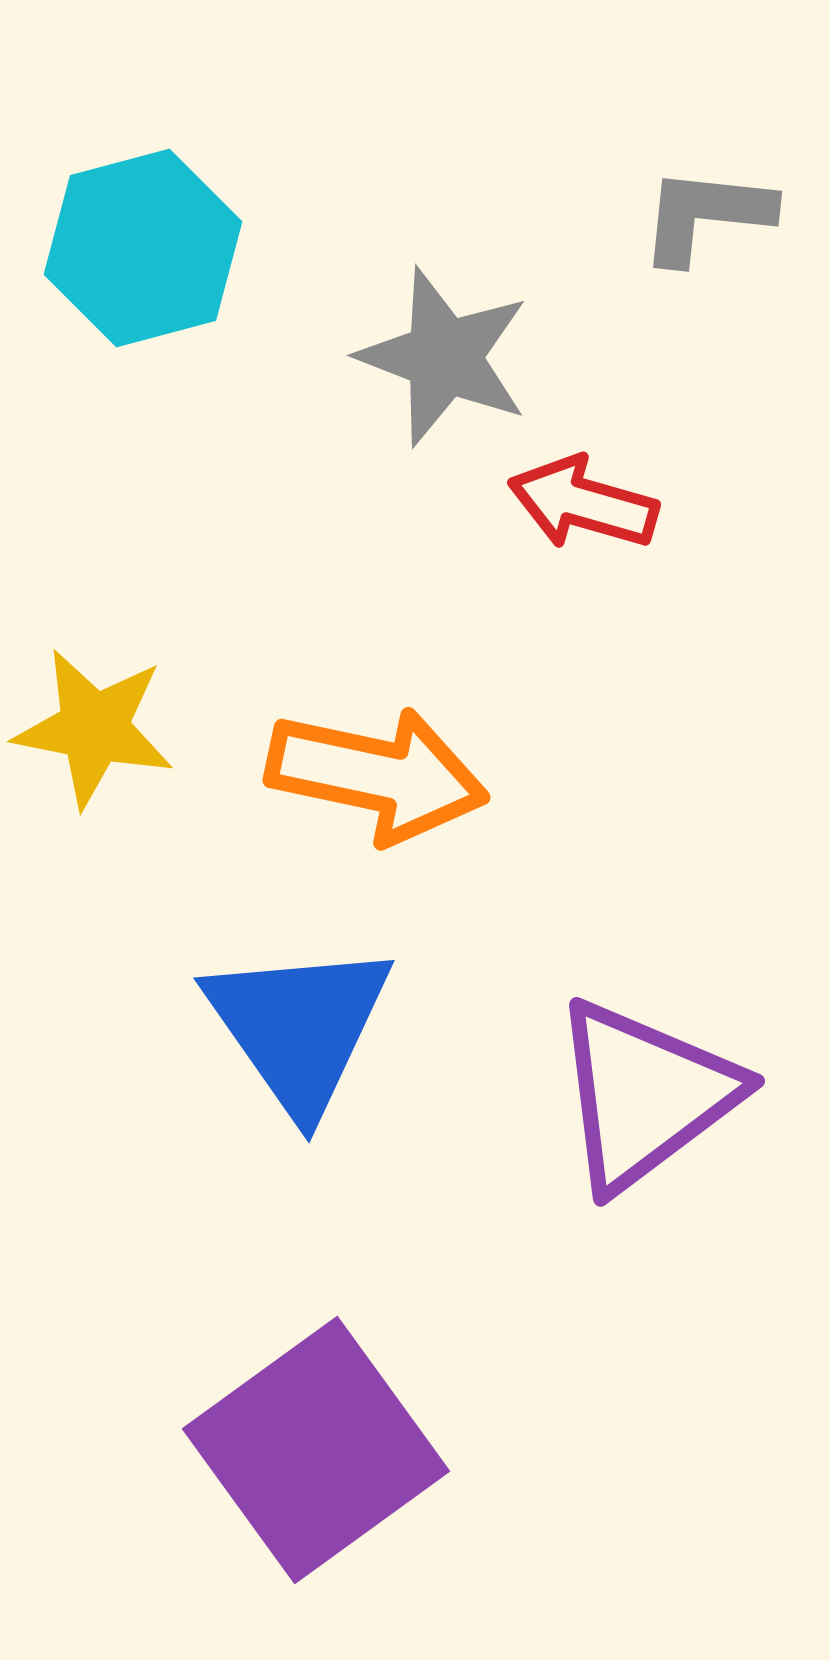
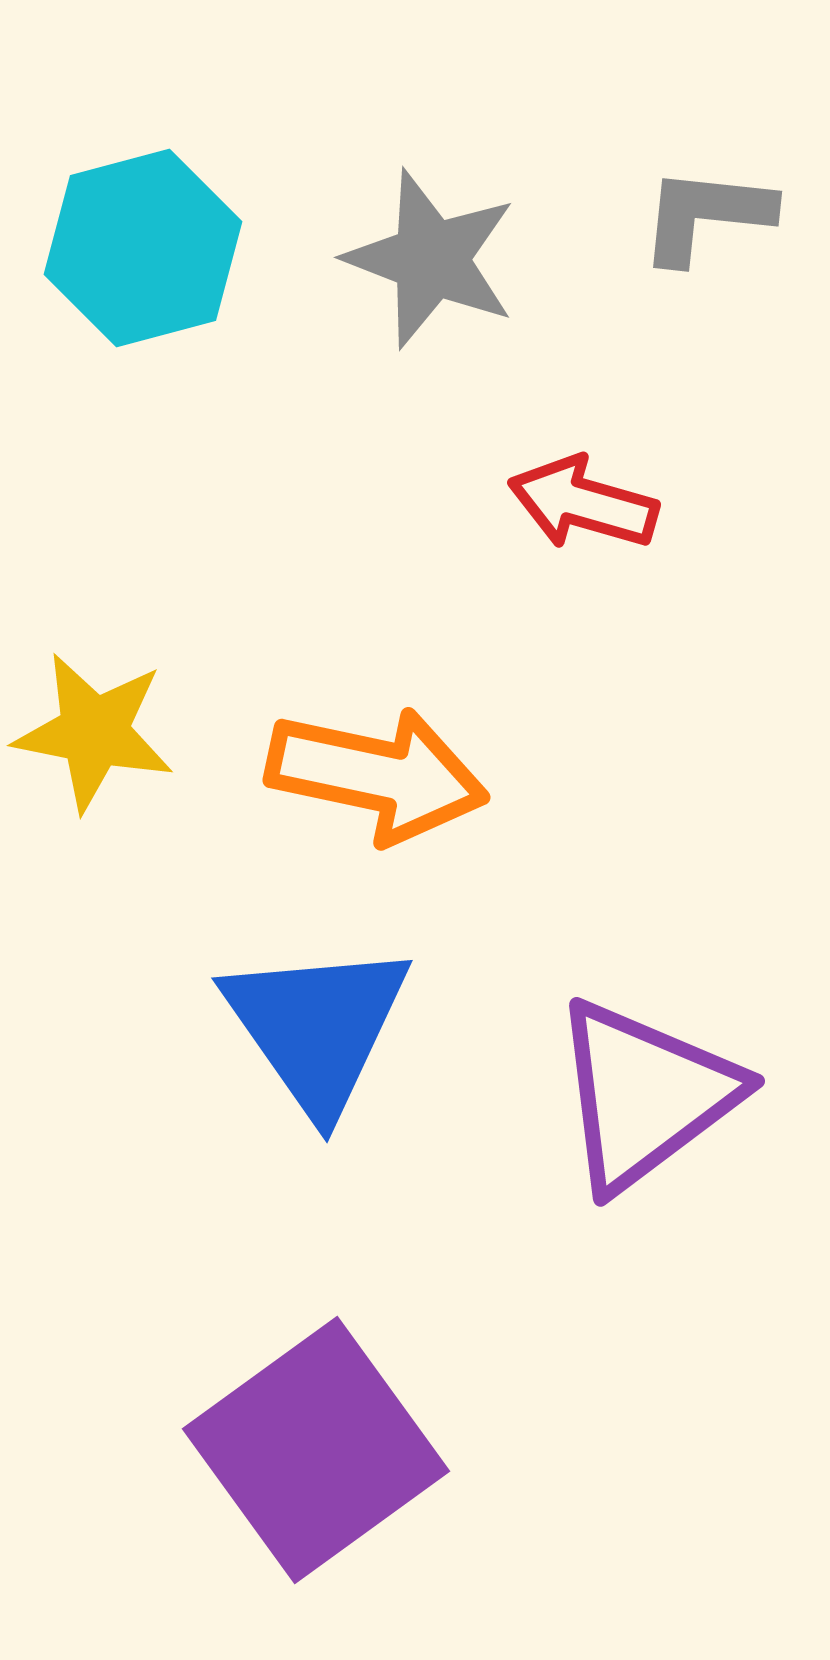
gray star: moved 13 px left, 98 px up
yellow star: moved 4 px down
blue triangle: moved 18 px right
